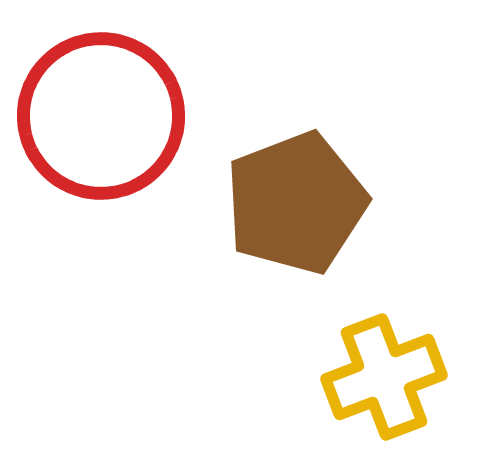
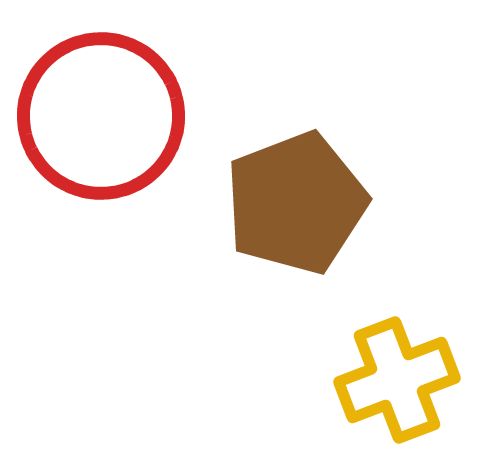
yellow cross: moved 13 px right, 3 px down
